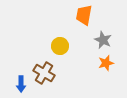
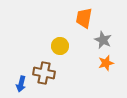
orange trapezoid: moved 3 px down
brown cross: rotated 20 degrees counterclockwise
blue arrow: rotated 14 degrees clockwise
